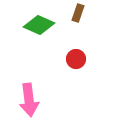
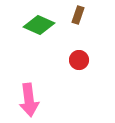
brown rectangle: moved 2 px down
red circle: moved 3 px right, 1 px down
